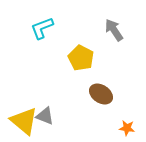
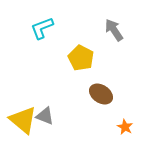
yellow triangle: moved 1 px left, 1 px up
orange star: moved 2 px left, 1 px up; rotated 21 degrees clockwise
